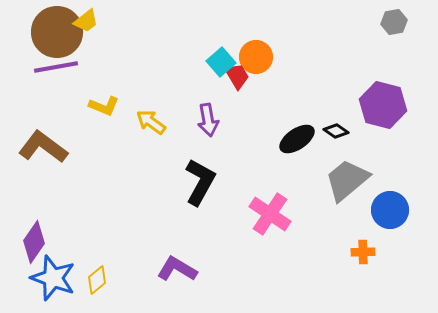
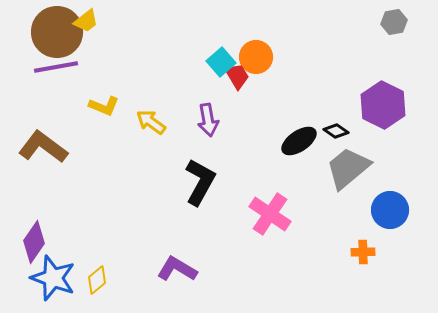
purple hexagon: rotated 12 degrees clockwise
black ellipse: moved 2 px right, 2 px down
gray trapezoid: moved 1 px right, 12 px up
